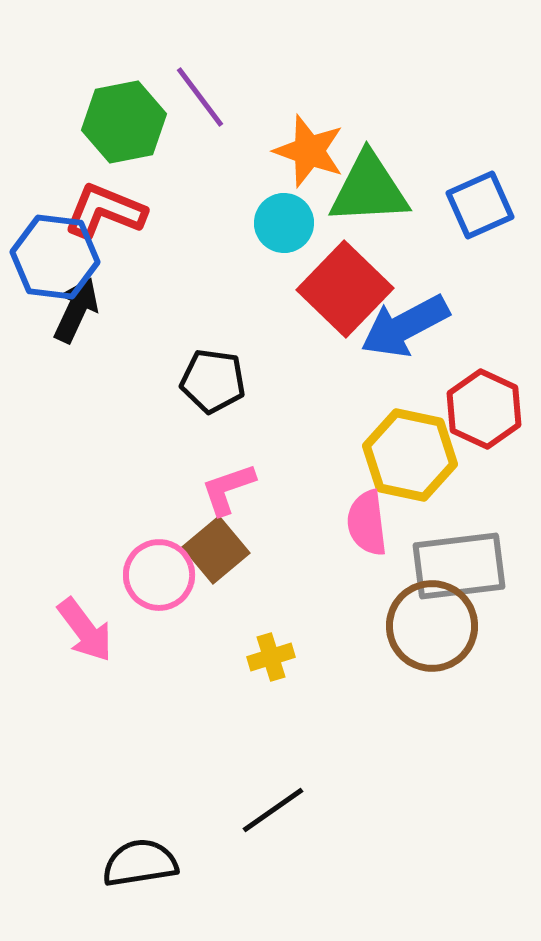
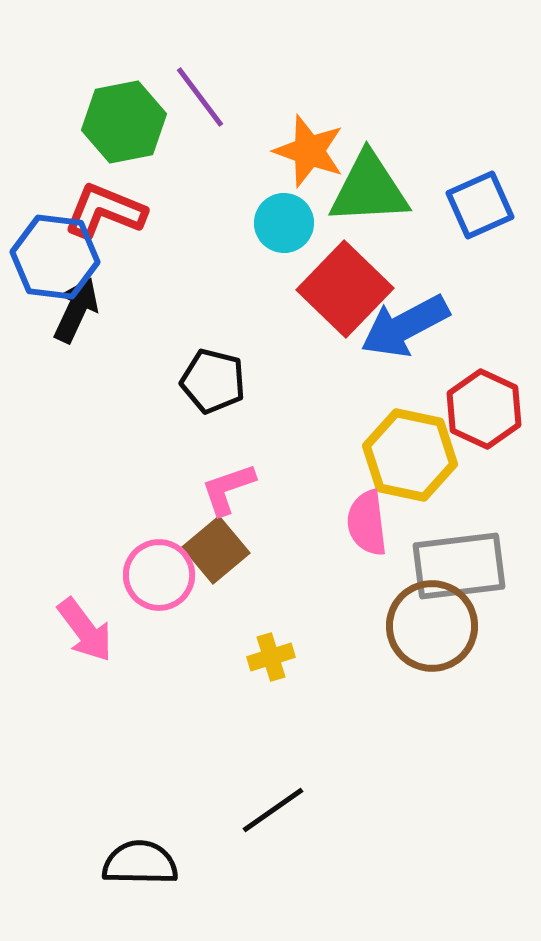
black pentagon: rotated 6 degrees clockwise
black semicircle: rotated 10 degrees clockwise
